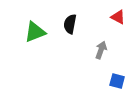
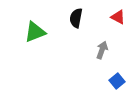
black semicircle: moved 6 px right, 6 px up
gray arrow: moved 1 px right
blue square: rotated 35 degrees clockwise
